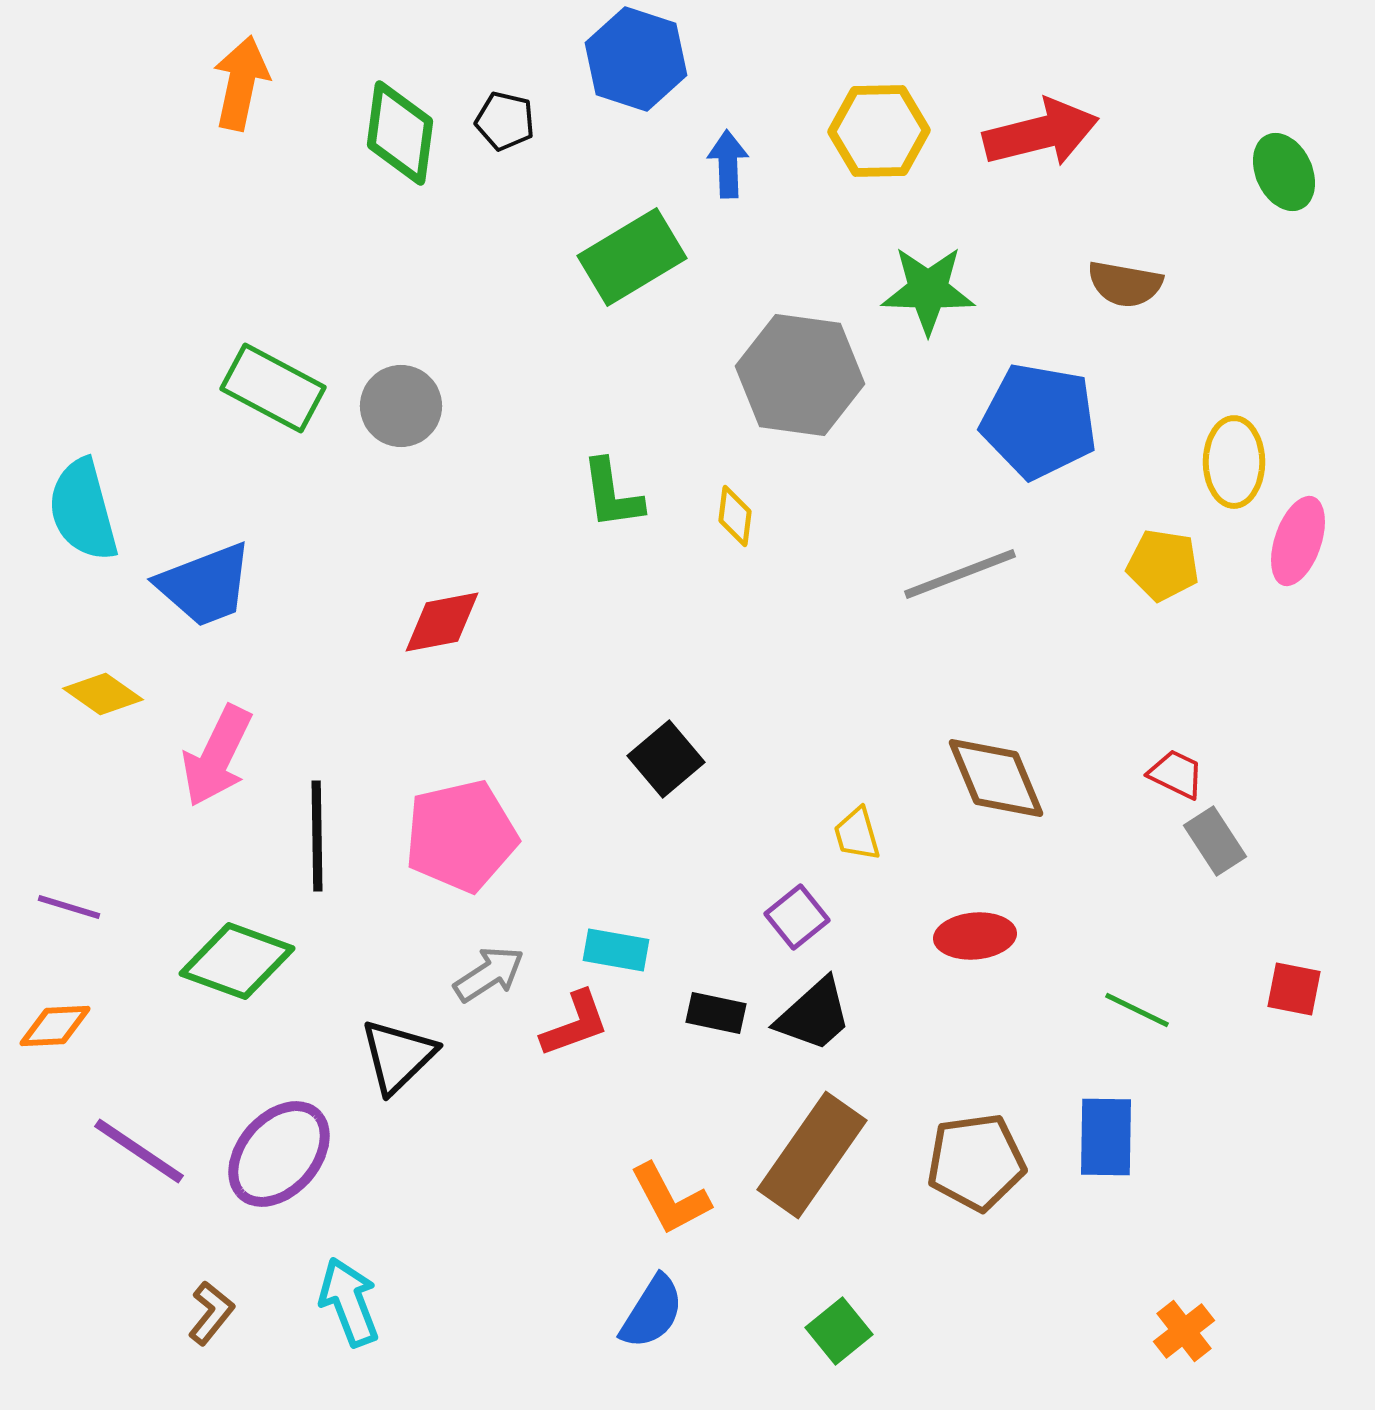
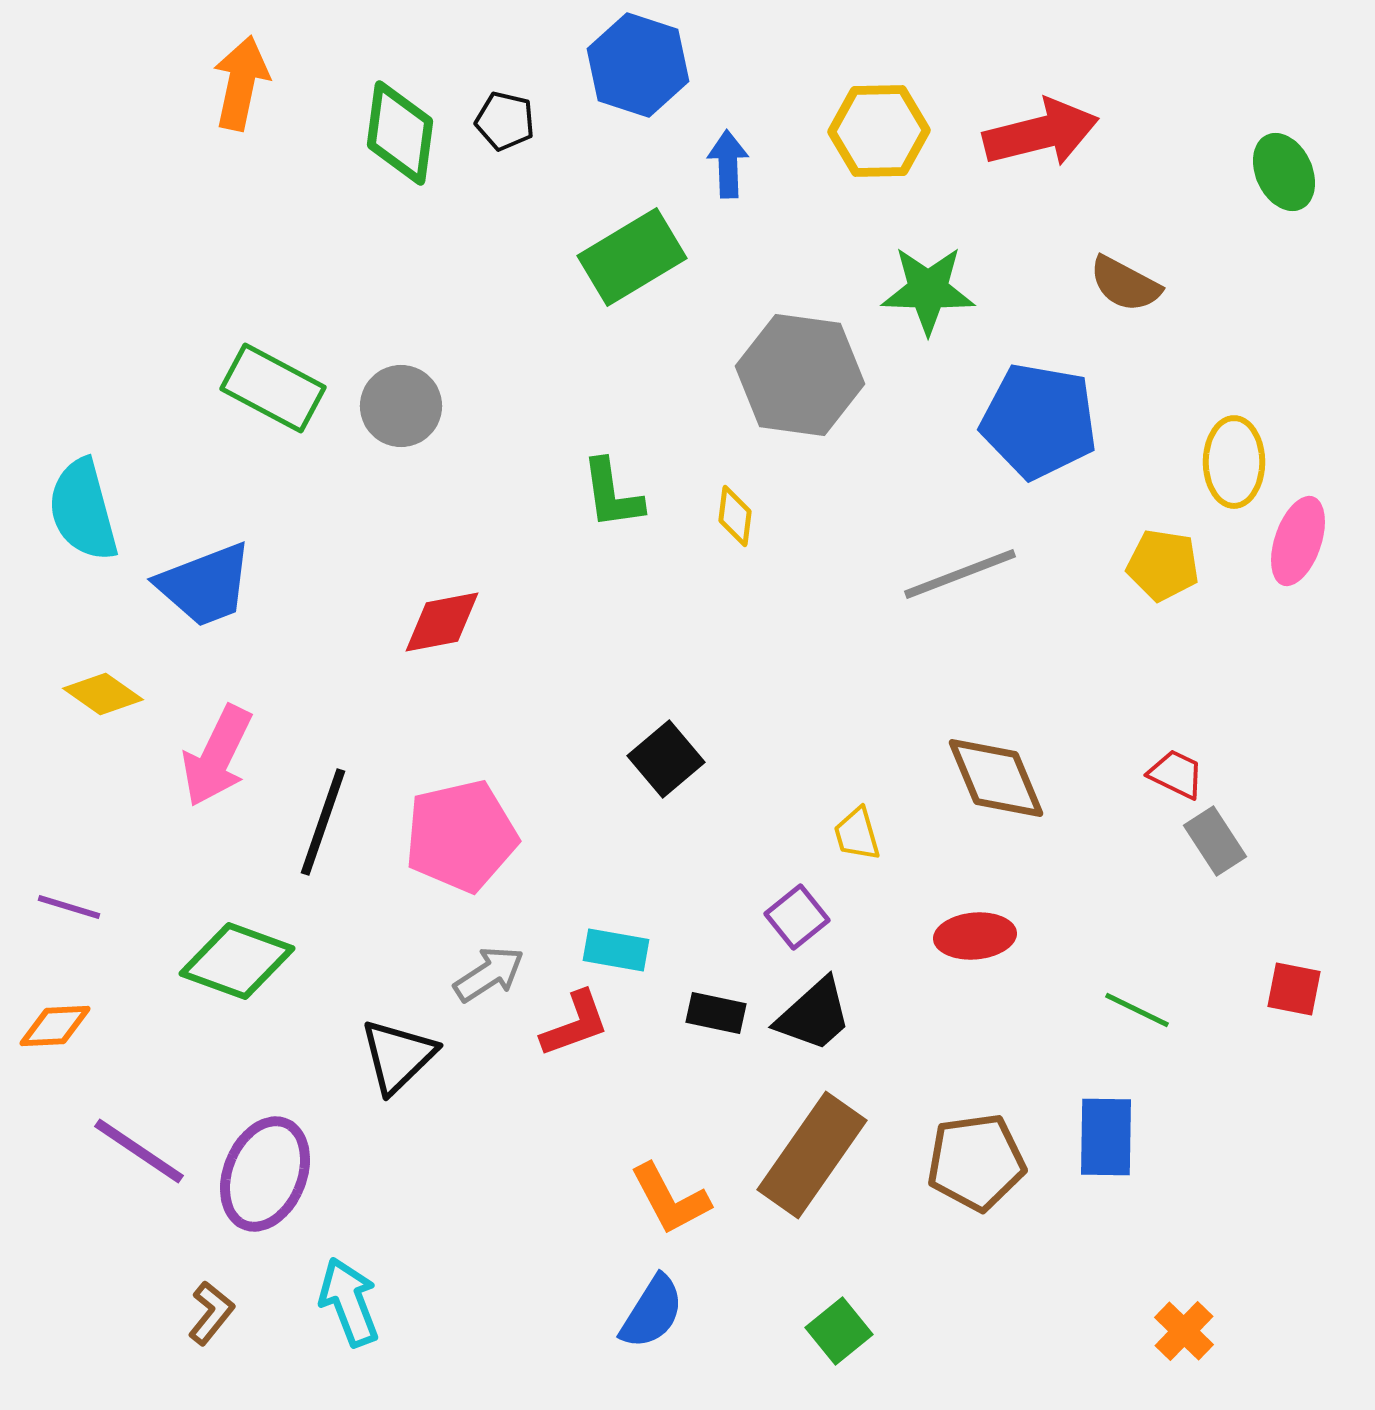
blue hexagon at (636, 59): moved 2 px right, 6 px down
brown semicircle at (1125, 284): rotated 18 degrees clockwise
black line at (317, 836): moved 6 px right, 14 px up; rotated 20 degrees clockwise
purple ellipse at (279, 1154): moved 14 px left, 20 px down; rotated 19 degrees counterclockwise
orange cross at (1184, 1331): rotated 8 degrees counterclockwise
